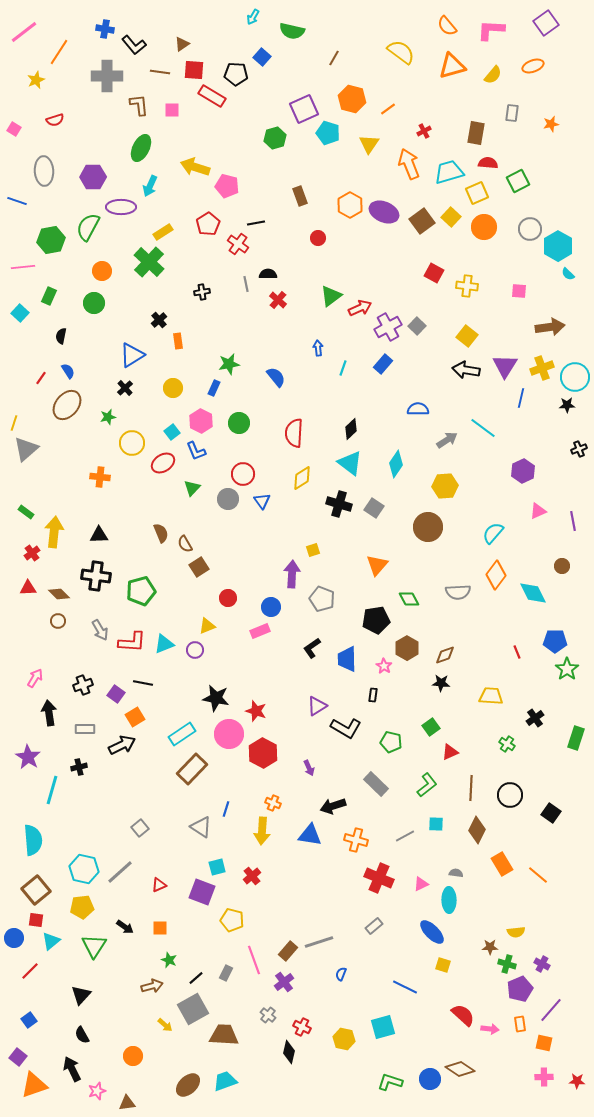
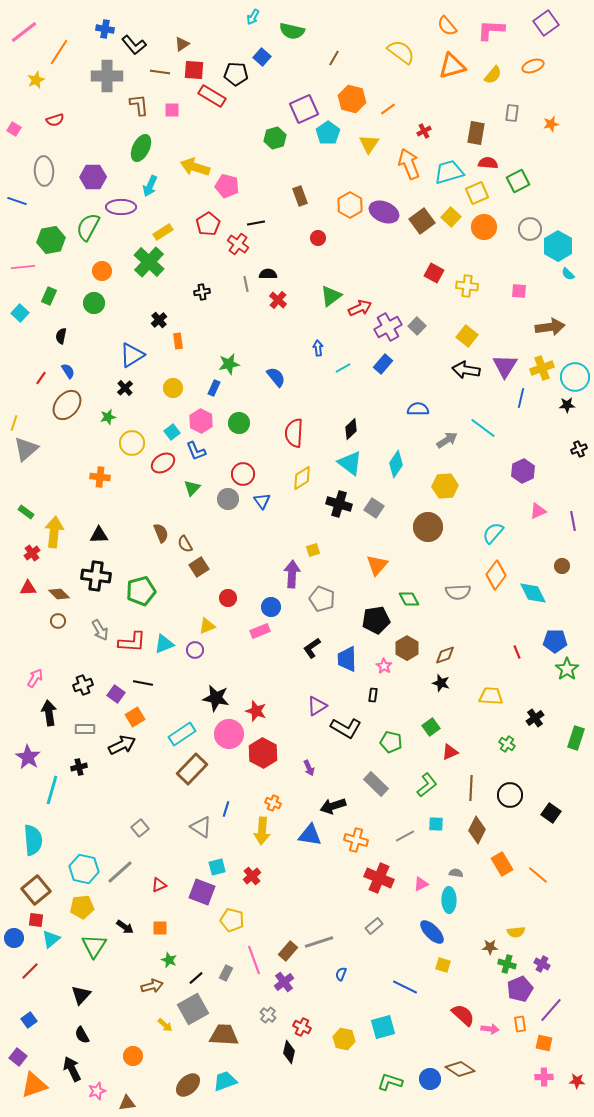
cyan pentagon at (328, 133): rotated 20 degrees clockwise
cyan line at (343, 368): rotated 42 degrees clockwise
black star at (441, 683): rotated 12 degrees clockwise
cyan triangle at (51, 941): moved 2 px up
